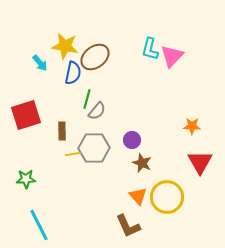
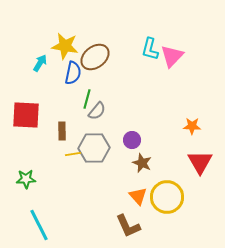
cyan arrow: rotated 108 degrees counterclockwise
red square: rotated 20 degrees clockwise
